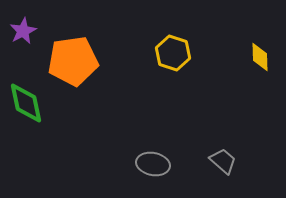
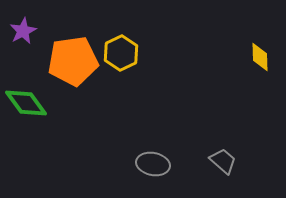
yellow hexagon: moved 52 px left; rotated 16 degrees clockwise
green diamond: rotated 24 degrees counterclockwise
